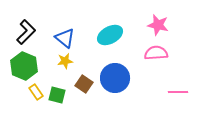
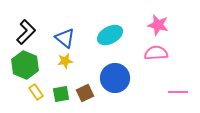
green hexagon: moved 1 px right, 1 px up
brown square: moved 1 px right, 9 px down; rotated 30 degrees clockwise
green square: moved 4 px right, 1 px up; rotated 24 degrees counterclockwise
